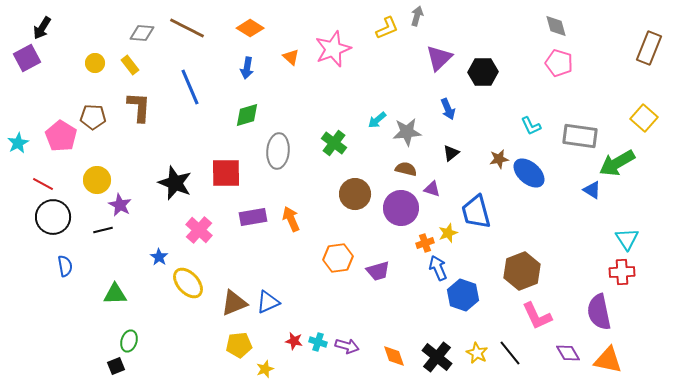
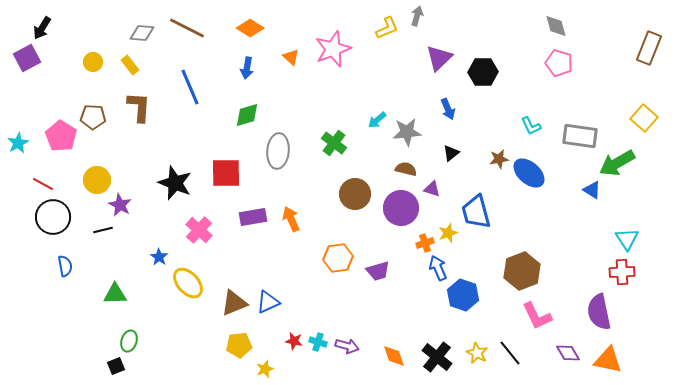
yellow circle at (95, 63): moved 2 px left, 1 px up
